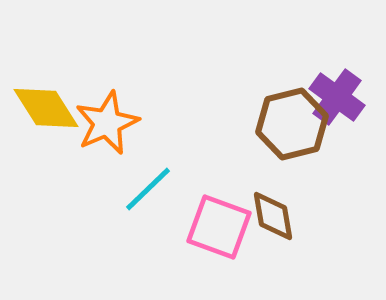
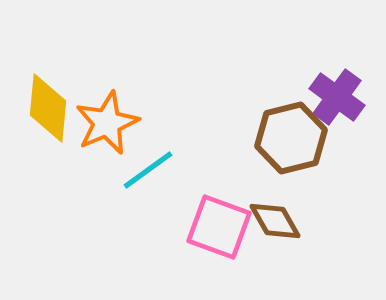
yellow diamond: moved 2 px right; rotated 38 degrees clockwise
brown hexagon: moved 1 px left, 14 px down
cyan line: moved 19 px up; rotated 8 degrees clockwise
brown diamond: moved 2 px right, 5 px down; rotated 20 degrees counterclockwise
